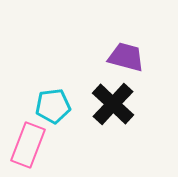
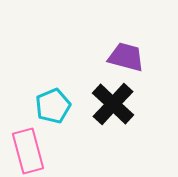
cyan pentagon: rotated 16 degrees counterclockwise
pink rectangle: moved 6 px down; rotated 36 degrees counterclockwise
